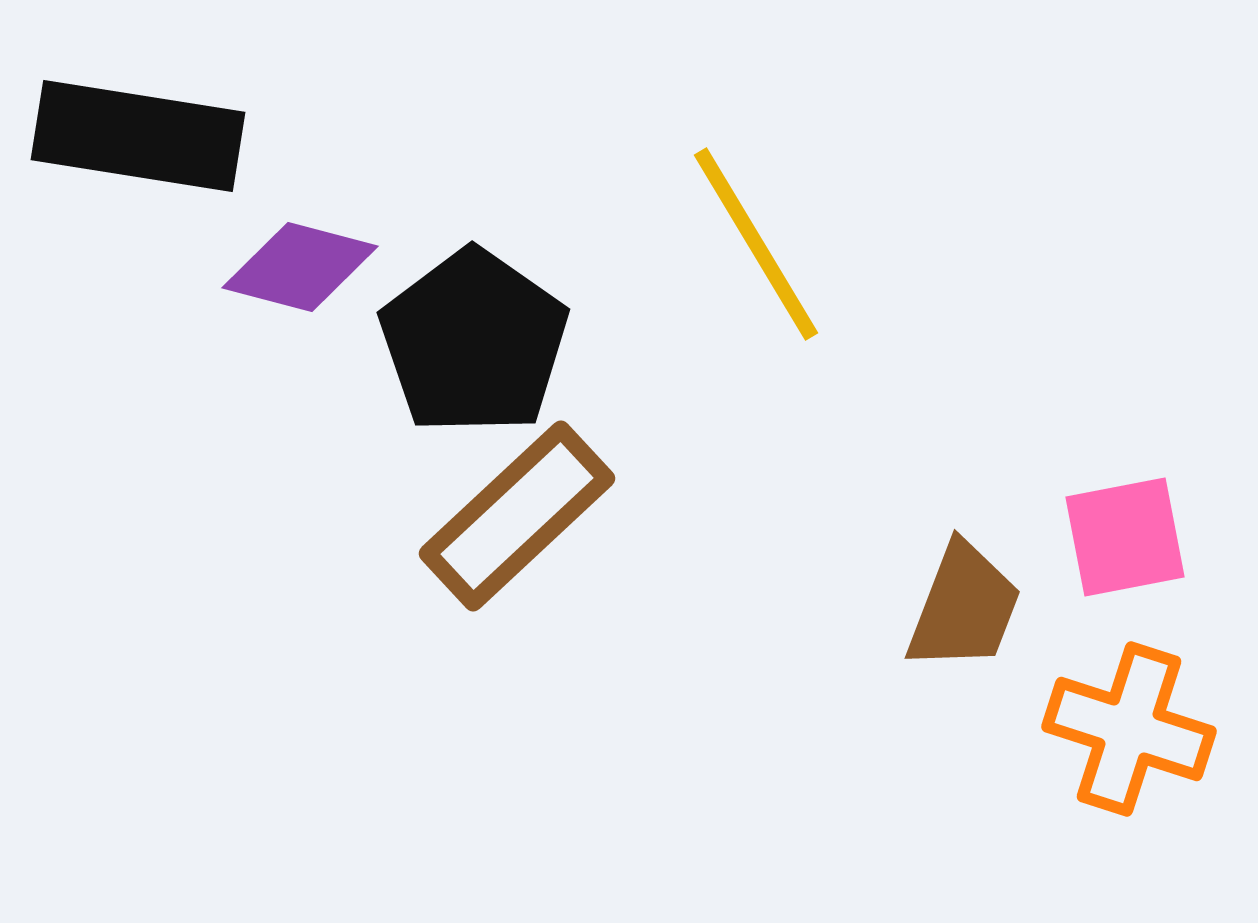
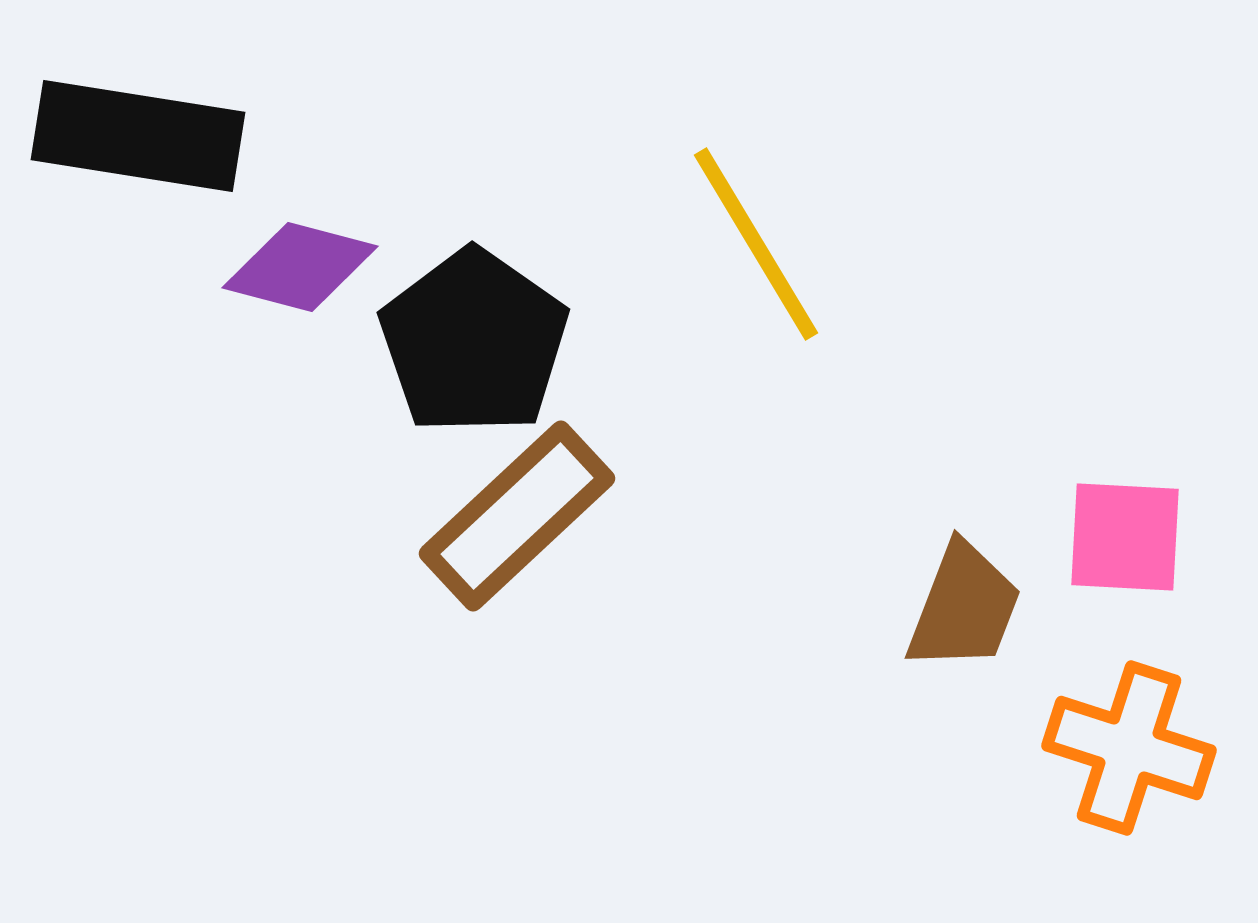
pink square: rotated 14 degrees clockwise
orange cross: moved 19 px down
